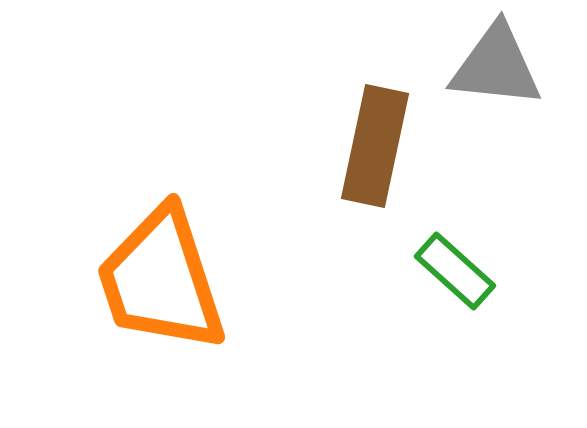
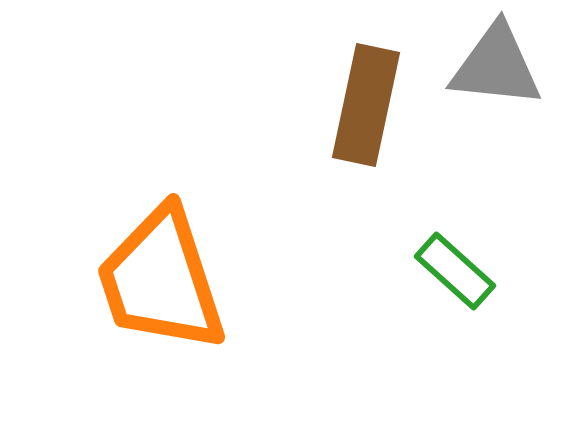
brown rectangle: moved 9 px left, 41 px up
